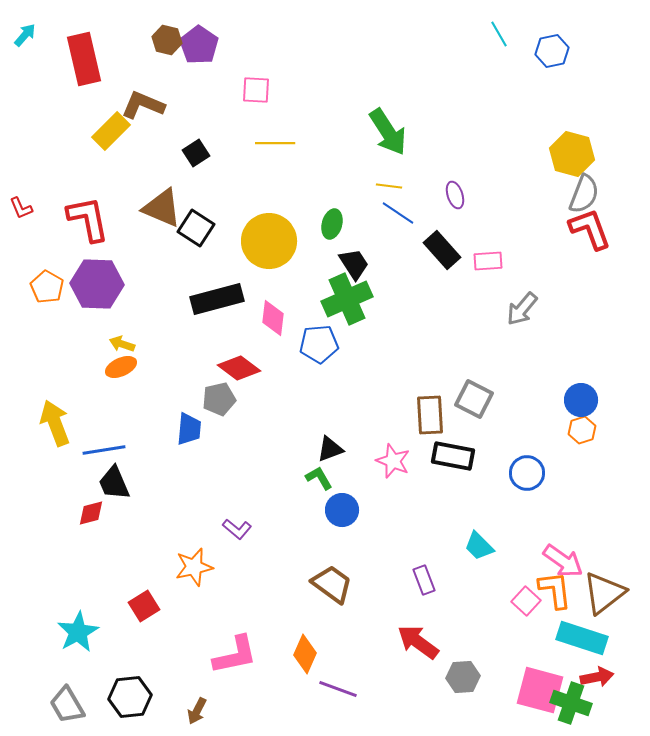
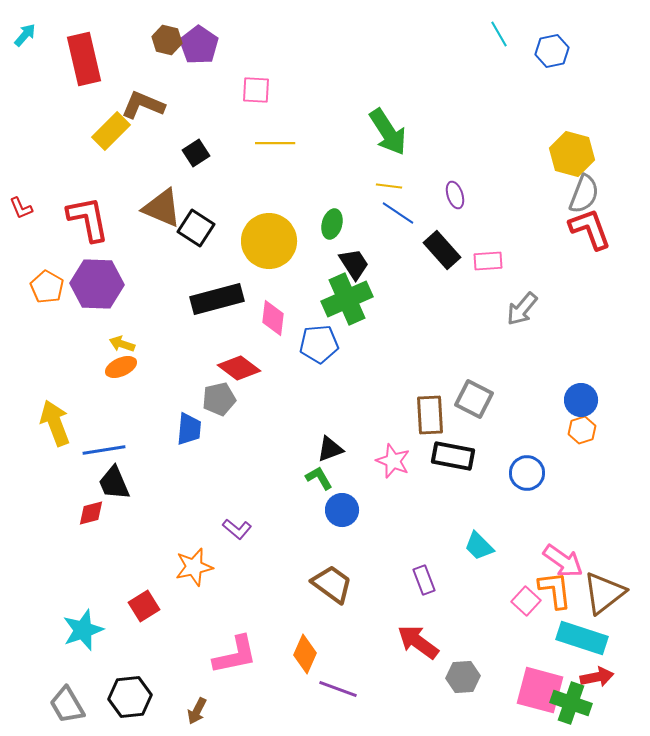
cyan star at (78, 632): moved 5 px right, 2 px up; rotated 9 degrees clockwise
